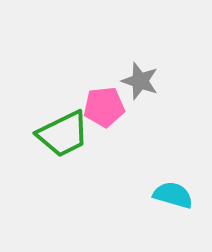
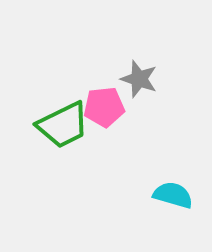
gray star: moved 1 px left, 2 px up
green trapezoid: moved 9 px up
